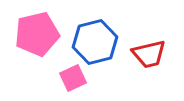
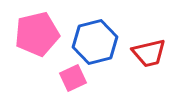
red trapezoid: moved 1 px up
